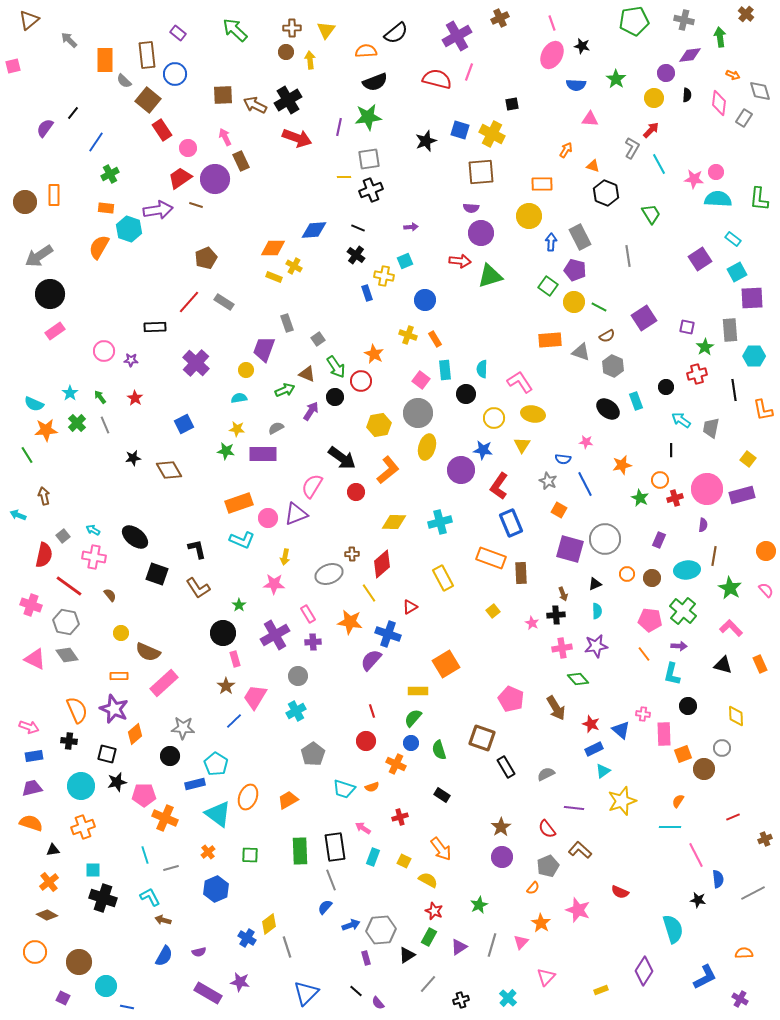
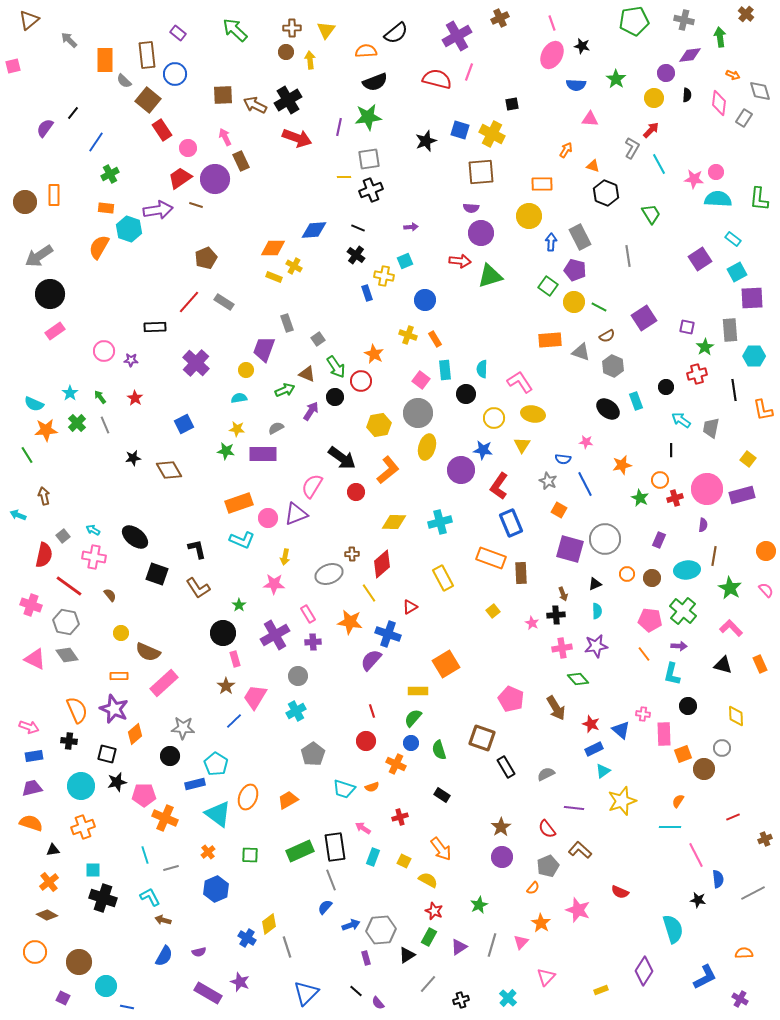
green rectangle at (300, 851): rotated 68 degrees clockwise
purple star at (240, 982): rotated 12 degrees clockwise
